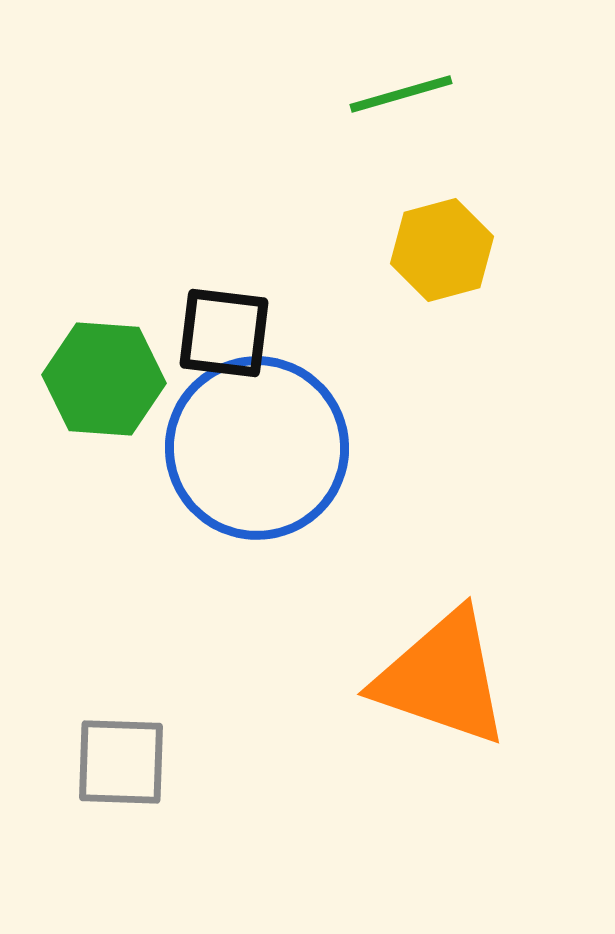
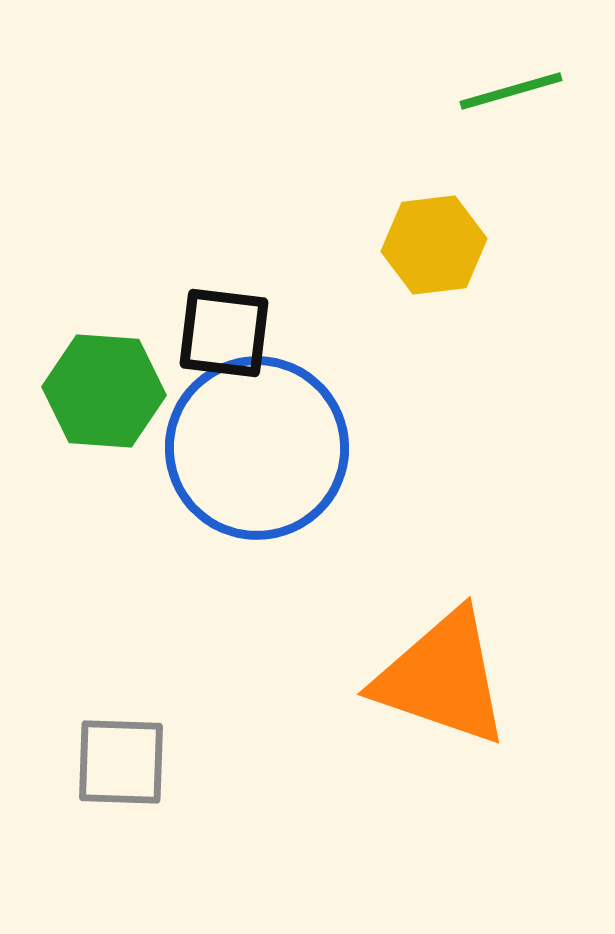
green line: moved 110 px right, 3 px up
yellow hexagon: moved 8 px left, 5 px up; rotated 8 degrees clockwise
green hexagon: moved 12 px down
